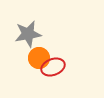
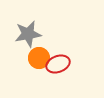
red ellipse: moved 5 px right, 3 px up
